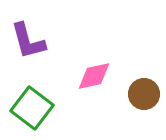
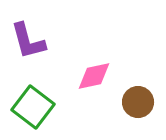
brown circle: moved 6 px left, 8 px down
green square: moved 1 px right, 1 px up
